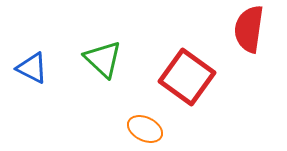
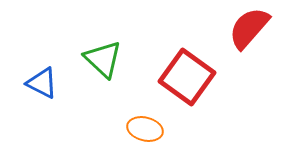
red semicircle: moved 1 px up; rotated 33 degrees clockwise
blue triangle: moved 10 px right, 15 px down
orange ellipse: rotated 12 degrees counterclockwise
